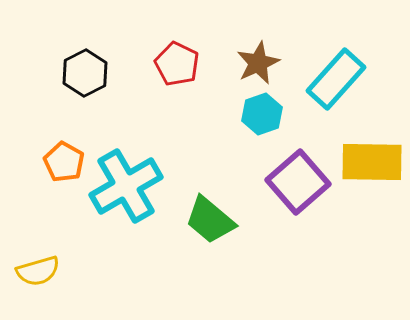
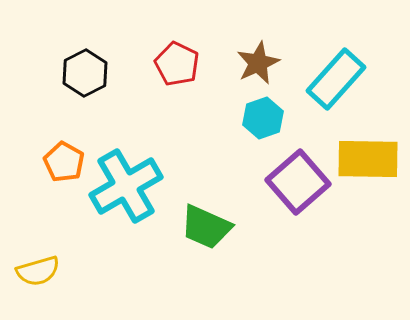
cyan hexagon: moved 1 px right, 4 px down
yellow rectangle: moved 4 px left, 3 px up
green trapezoid: moved 4 px left, 7 px down; rotated 16 degrees counterclockwise
